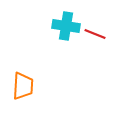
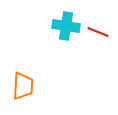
red line: moved 3 px right, 2 px up
